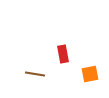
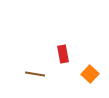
orange square: rotated 36 degrees counterclockwise
